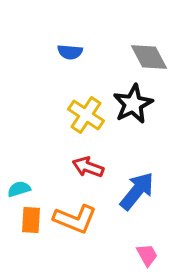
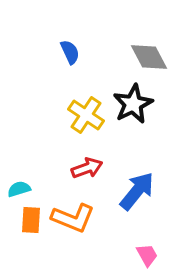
blue semicircle: rotated 120 degrees counterclockwise
red arrow: moved 1 px left, 1 px down; rotated 140 degrees clockwise
orange L-shape: moved 2 px left, 1 px up
